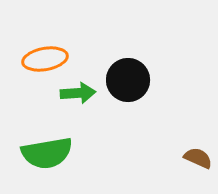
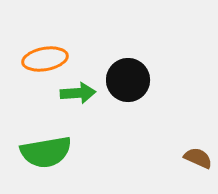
green semicircle: moved 1 px left, 1 px up
